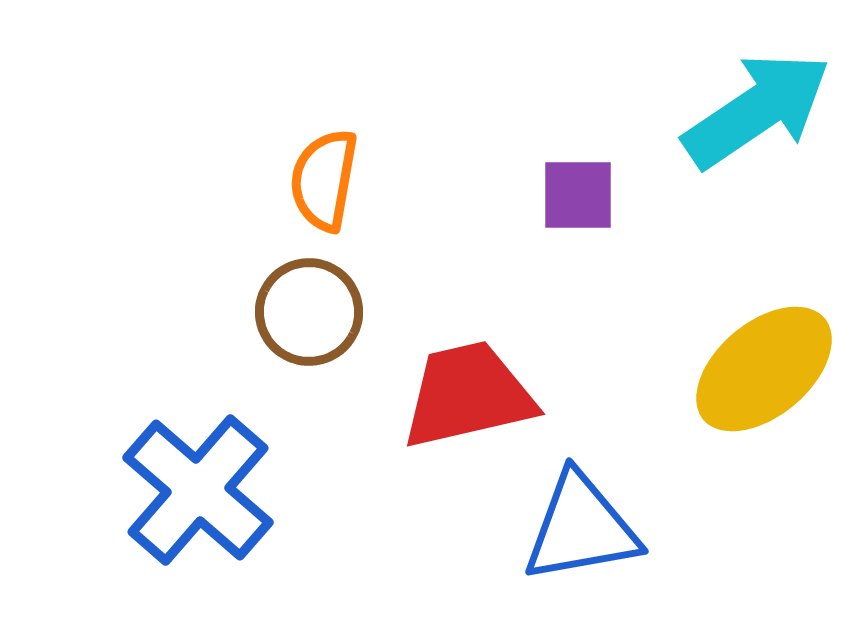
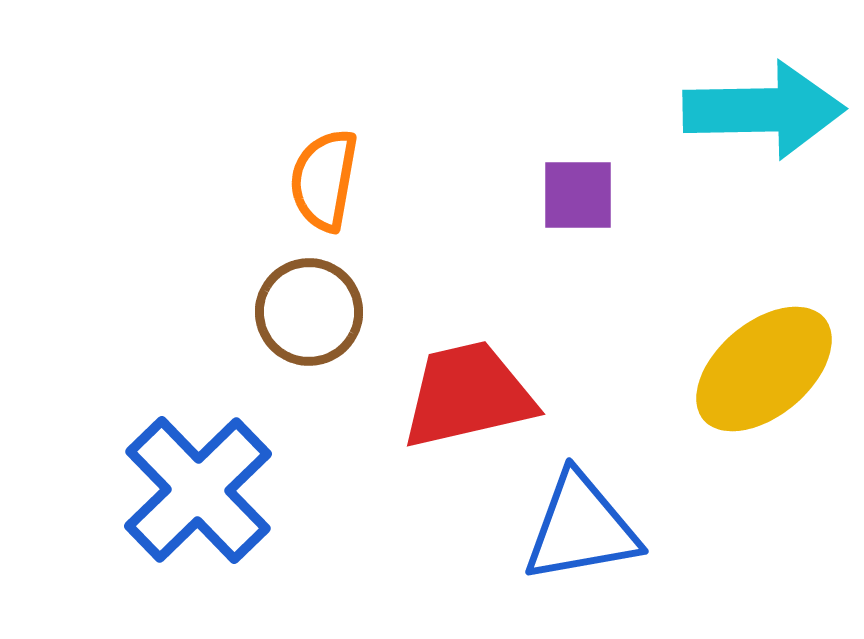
cyan arrow: moved 7 px right; rotated 33 degrees clockwise
blue cross: rotated 5 degrees clockwise
